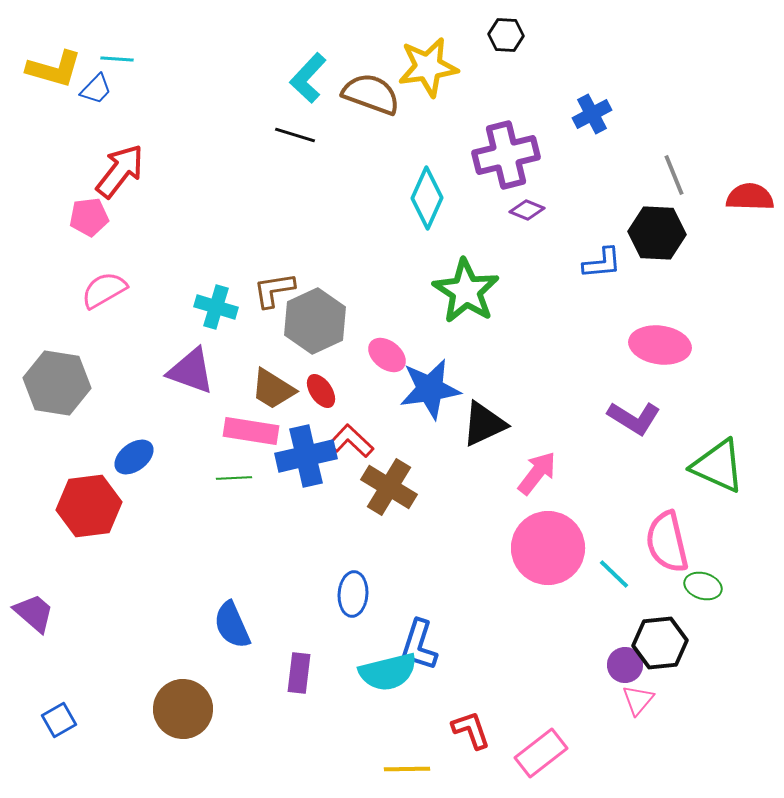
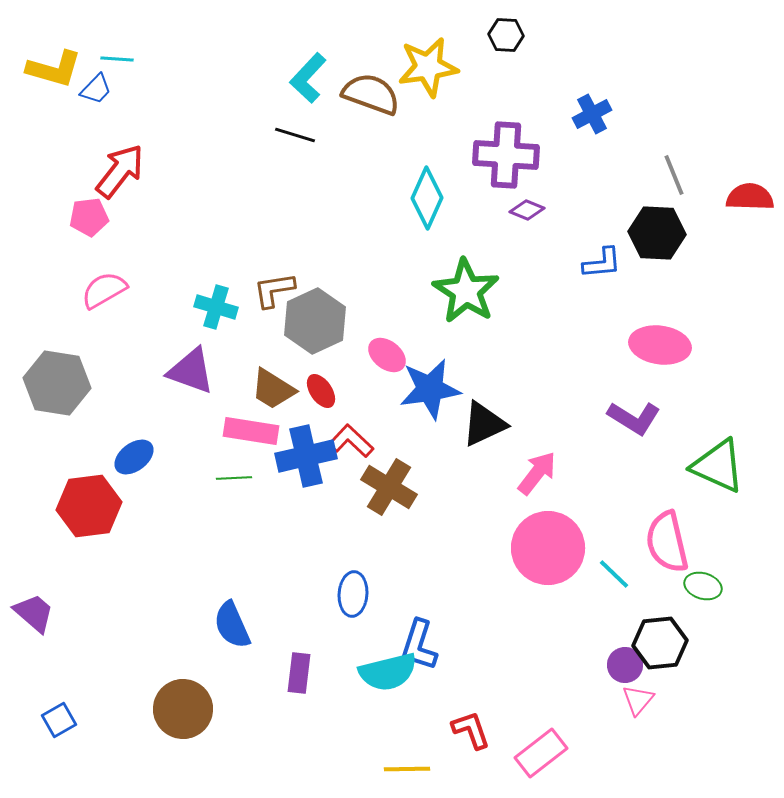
purple cross at (506, 155): rotated 18 degrees clockwise
